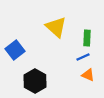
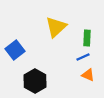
yellow triangle: rotated 35 degrees clockwise
